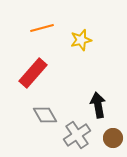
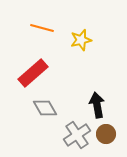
orange line: rotated 30 degrees clockwise
red rectangle: rotated 8 degrees clockwise
black arrow: moved 1 px left
gray diamond: moved 7 px up
brown circle: moved 7 px left, 4 px up
